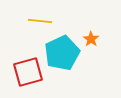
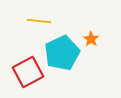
yellow line: moved 1 px left
red square: rotated 12 degrees counterclockwise
